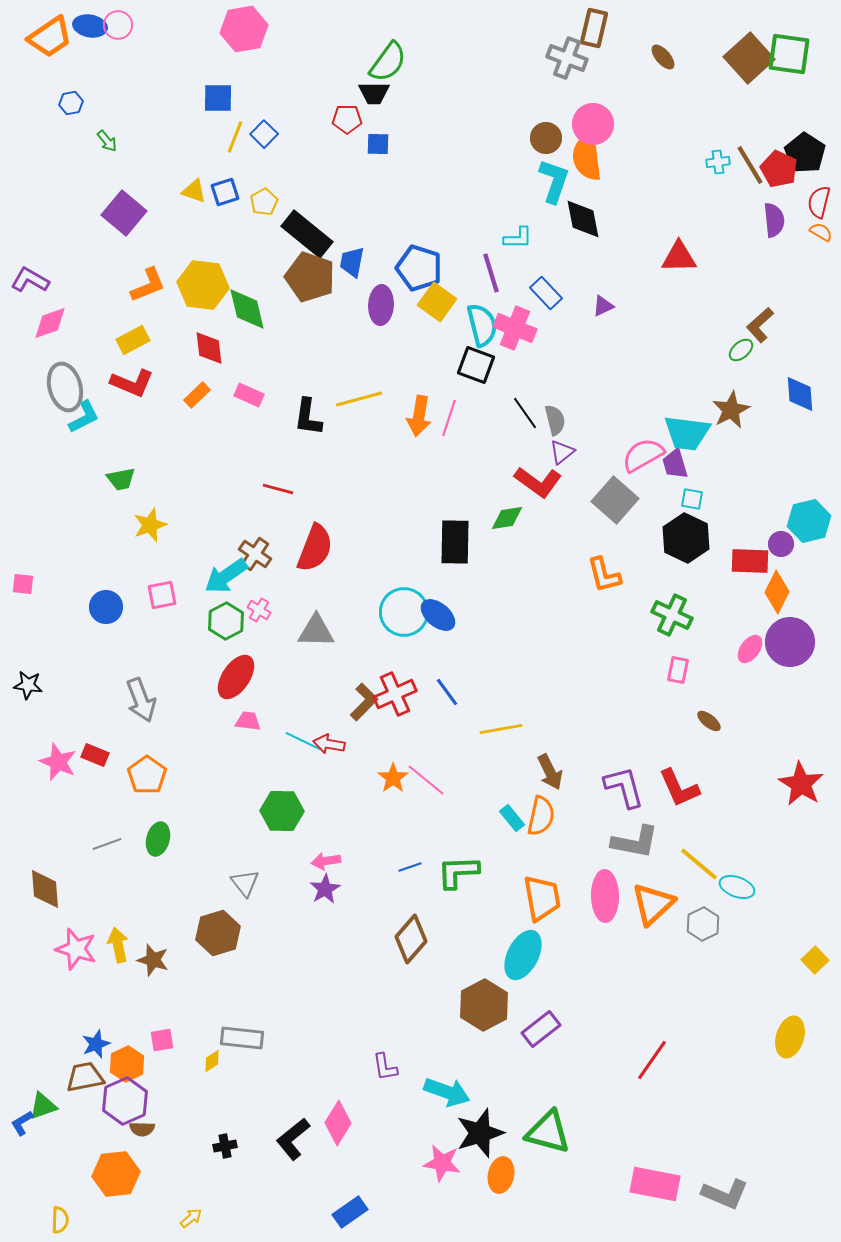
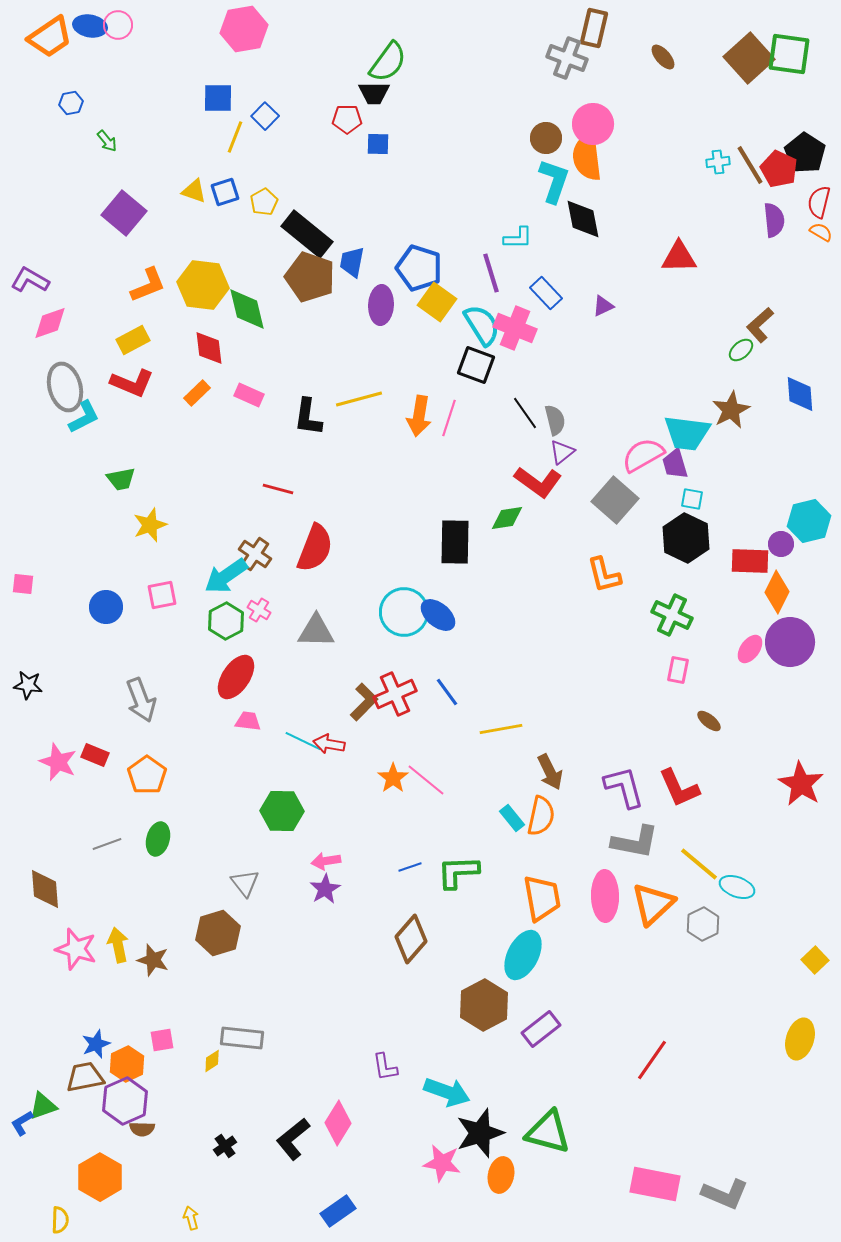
blue square at (264, 134): moved 1 px right, 18 px up
cyan semicircle at (482, 325): rotated 18 degrees counterclockwise
orange rectangle at (197, 395): moved 2 px up
yellow ellipse at (790, 1037): moved 10 px right, 2 px down
black cross at (225, 1146): rotated 25 degrees counterclockwise
orange hexagon at (116, 1174): moved 16 px left, 3 px down; rotated 24 degrees counterclockwise
blue rectangle at (350, 1212): moved 12 px left, 1 px up
yellow arrow at (191, 1218): rotated 65 degrees counterclockwise
